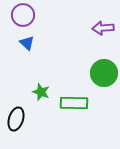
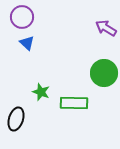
purple circle: moved 1 px left, 2 px down
purple arrow: moved 3 px right; rotated 35 degrees clockwise
